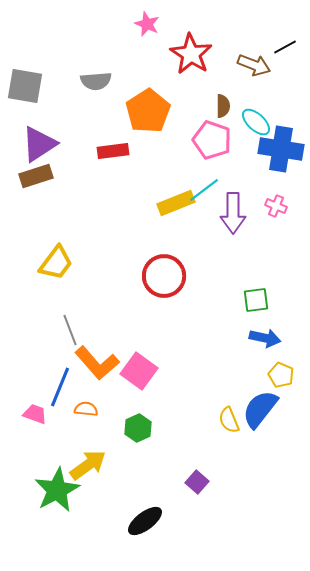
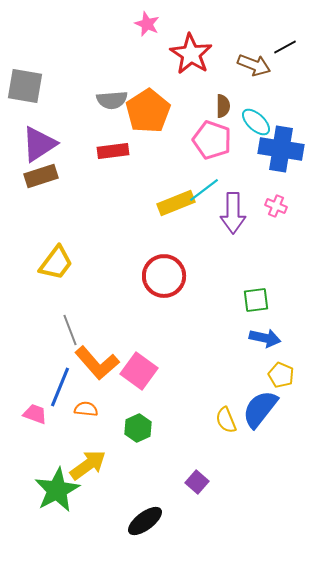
gray semicircle: moved 16 px right, 19 px down
brown rectangle: moved 5 px right
yellow semicircle: moved 3 px left
